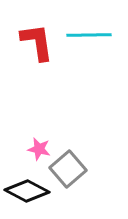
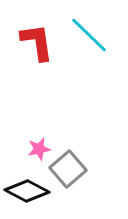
cyan line: rotated 45 degrees clockwise
pink star: rotated 25 degrees counterclockwise
